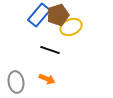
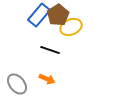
brown pentagon: rotated 15 degrees counterclockwise
gray ellipse: moved 1 px right, 2 px down; rotated 30 degrees counterclockwise
